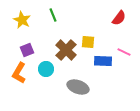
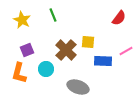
pink line: moved 2 px right, 1 px up; rotated 56 degrees counterclockwise
orange L-shape: rotated 15 degrees counterclockwise
